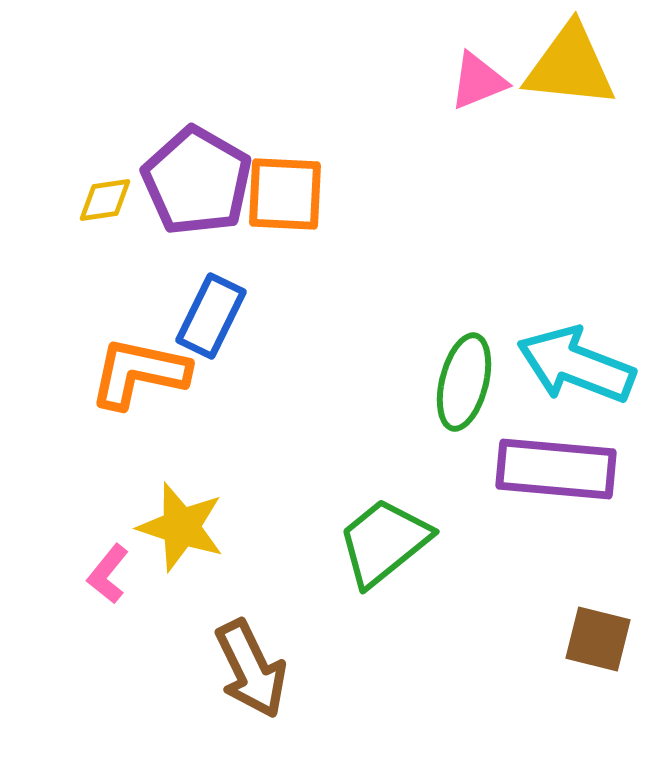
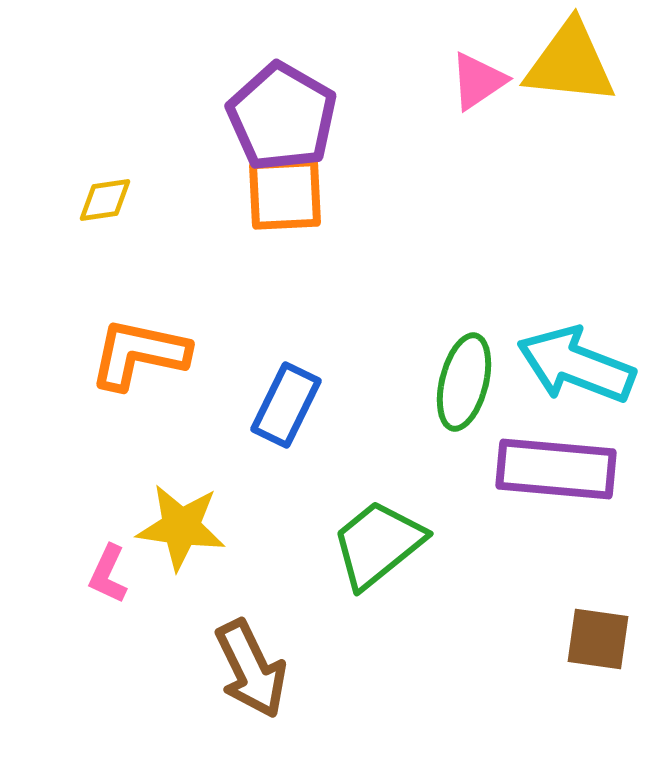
yellow triangle: moved 3 px up
pink triangle: rotated 12 degrees counterclockwise
purple pentagon: moved 85 px right, 64 px up
orange square: rotated 6 degrees counterclockwise
blue rectangle: moved 75 px right, 89 px down
orange L-shape: moved 19 px up
yellow star: rotated 10 degrees counterclockwise
green trapezoid: moved 6 px left, 2 px down
pink L-shape: rotated 14 degrees counterclockwise
brown square: rotated 6 degrees counterclockwise
